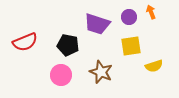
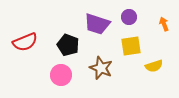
orange arrow: moved 13 px right, 12 px down
black pentagon: rotated 10 degrees clockwise
brown star: moved 4 px up
